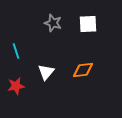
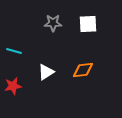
gray star: rotated 18 degrees counterclockwise
cyan line: moved 2 px left; rotated 56 degrees counterclockwise
white triangle: rotated 18 degrees clockwise
red star: moved 3 px left
